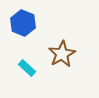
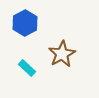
blue hexagon: moved 2 px right; rotated 10 degrees clockwise
